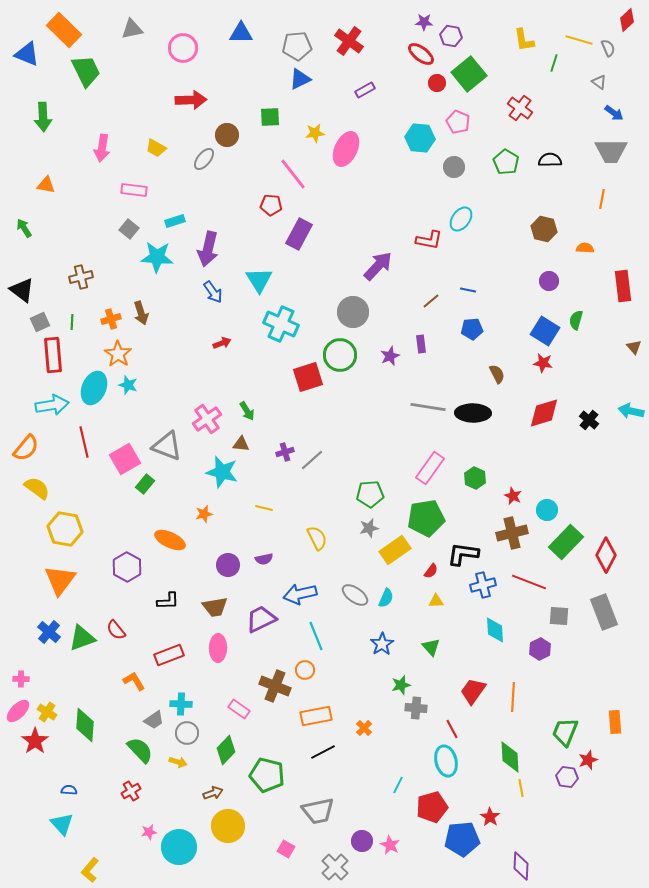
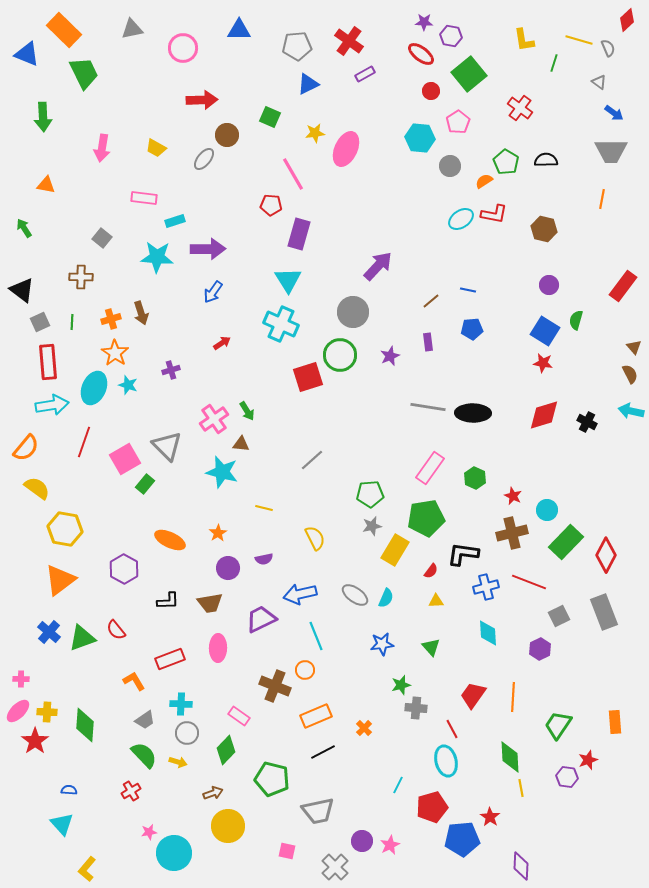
blue triangle at (241, 33): moved 2 px left, 3 px up
green trapezoid at (86, 71): moved 2 px left, 2 px down
blue triangle at (300, 79): moved 8 px right, 5 px down
red circle at (437, 83): moved 6 px left, 8 px down
purple rectangle at (365, 90): moved 16 px up
red arrow at (191, 100): moved 11 px right
green square at (270, 117): rotated 25 degrees clockwise
pink pentagon at (458, 122): rotated 15 degrees clockwise
black semicircle at (550, 160): moved 4 px left
gray circle at (454, 167): moved 4 px left, 1 px up
pink line at (293, 174): rotated 8 degrees clockwise
pink rectangle at (134, 190): moved 10 px right, 8 px down
cyan ellipse at (461, 219): rotated 20 degrees clockwise
gray square at (129, 229): moved 27 px left, 9 px down
purple rectangle at (299, 234): rotated 12 degrees counterclockwise
red L-shape at (429, 240): moved 65 px right, 26 px up
orange semicircle at (585, 248): moved 101 px left, 67 px up; rotated 36 degrees counterclockwise
purple arrow at (208, 249): rotated 104 degrees counterclockwise
brown cross at (81, 277): rotated 15 degrees clockwise
cyan triangle at (259, 280): moved 29 px right
purple circle at (549, 281): moved 4 px down
red rectangle at (623, 286): rotated 44 degrees clockwise
blue arrow at (213, 292): rotated 70 degrees clockwise
red arrow at (222, 343): rotated 12 degrees counterclockwise
purple rectangle at (421, 344): moved 7 px right, 2 px up
orange star at (118, 354): moved 3 px left, 1 px up
red rectangle at (53, 355): moved 5 px left, 7 px down
brown semicircle at (497, 374): moved 133 px right
red diamond at (544, 413): moved 2 px down
pink cross at (207, 419): moved 7 px right
black cross at (589, 420): moved 2 px left, 2 px down; rotated 12 degrees counterclockwise
red line at (84, 442): rotated 32 degrees clockwise
gray triangle at (167, 446): rotated 24 degrees clockwise
purple cross at (285, 452): moved 114 px left, 82 px up
orange star at (204, 514): moved 14 px right, 19 px down; rotated 18 degrees counterclockwise
gray star at (369, 528): moved 3 px right, 2 px up
yellow semicircle at (317, 538): moved 2 px left
yellow rectangle at (395, 550): rotated 24 degrees counterclockwise
purple circle at (228, 565): moved 3 px down
purple hexagon at (127, 567): moved 3 px left, 2 px down
orange triangle at (60, 580): rotated 16 degrees clockwise
blue cross at (483, 585): moved 3 px right, 2 px down
brown trapezoid at (215, 607): moved 5 px left, 4 px up
gray square at (559, 616): rotated 30 degrees counterclockwise
cyan diamond at (495, 630): moved 7 px left, 3 px down
blue star at (382, 644): rotated 25 degrees clockwise
red rectangle at (169, 655): moved 1 px right, 4 px down
red trapezoid at (473, 691): moved 4 px down
pink rectangle at (239, 709): moved 7 px down
yellow cross at (47, 712): rotated 30 degrees counterclockwise
orange rectangle at (316, 716): rotated 12 degrees counterclockwise
gray trapezoid at (154, 720): moved 9 px left
green trapezoid at (565, 732): moved 7 px left, 7 px up; rotated 12 degrees clockwise
green semicircle at (140, 750): moved 4 px right, 5 px down
green pentagon at (267, 775): moved 5 px right, 4 px down
pink star at (390, 845): rotated 18 degrees clockwise
cyan circle at (179, 847): moved 5 px left, 6 px down
pink square at (286, 849): moved 1 px right, 2 px down; rotated 18 degrees counterclockwise
yellow L-shape at (90, 870): moved 3 px left, 1 px up
